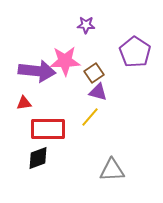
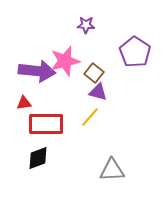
pink star: rotated 12 degrees counterclockwise
brown square: rotated 18 degrees counterclockwise
red rectangle: moved 2 px left, 5 px up
